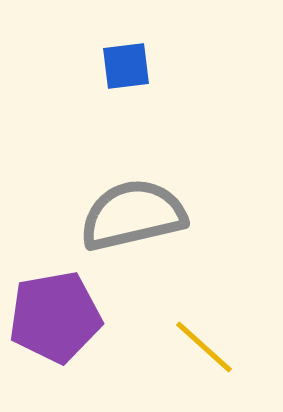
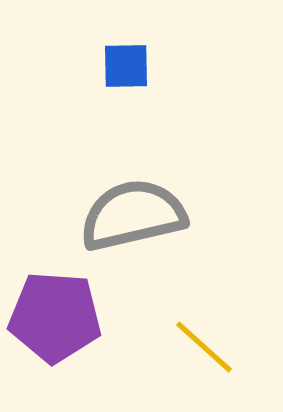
blue square: rotated 6 degrees clockwise
purple pentagon: rotated 14 degrees clockwise
